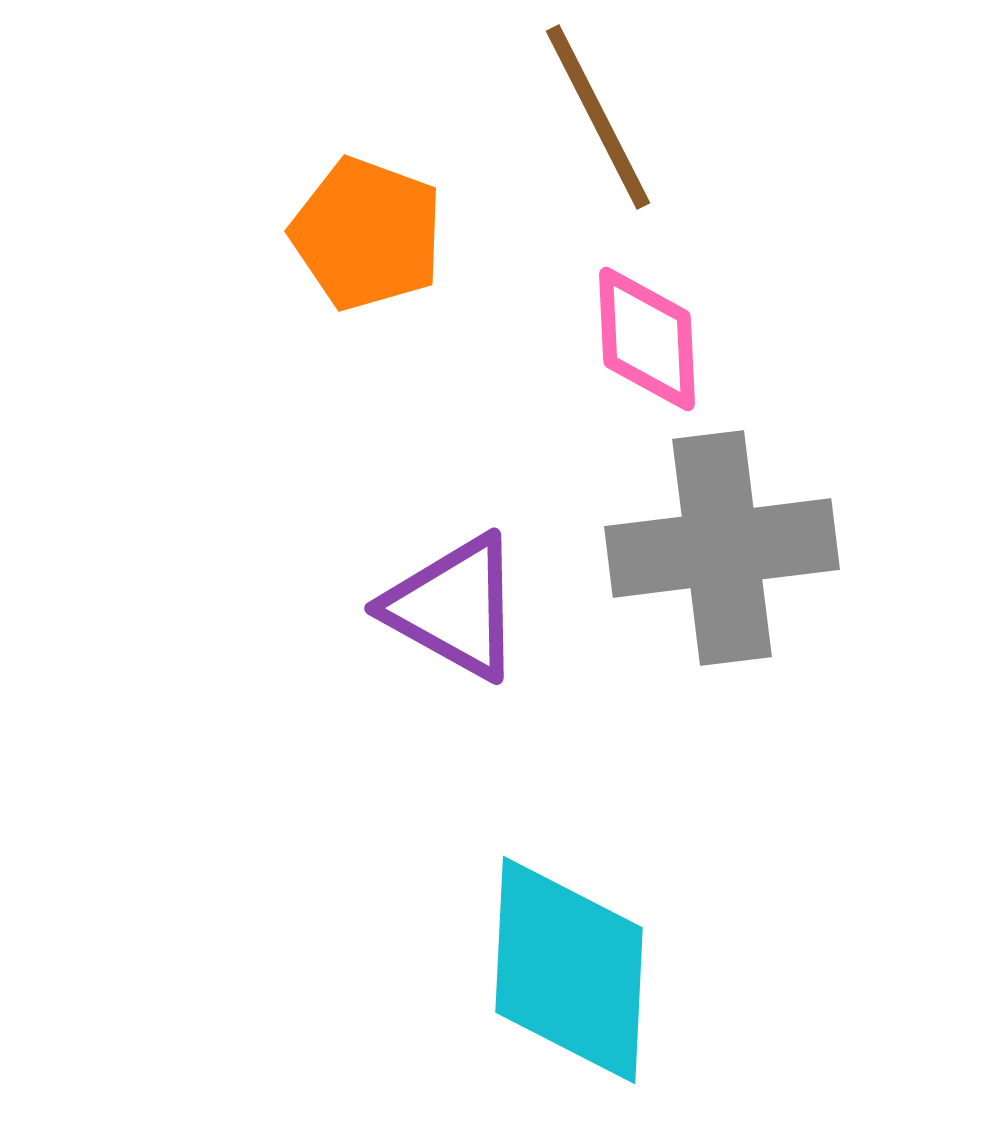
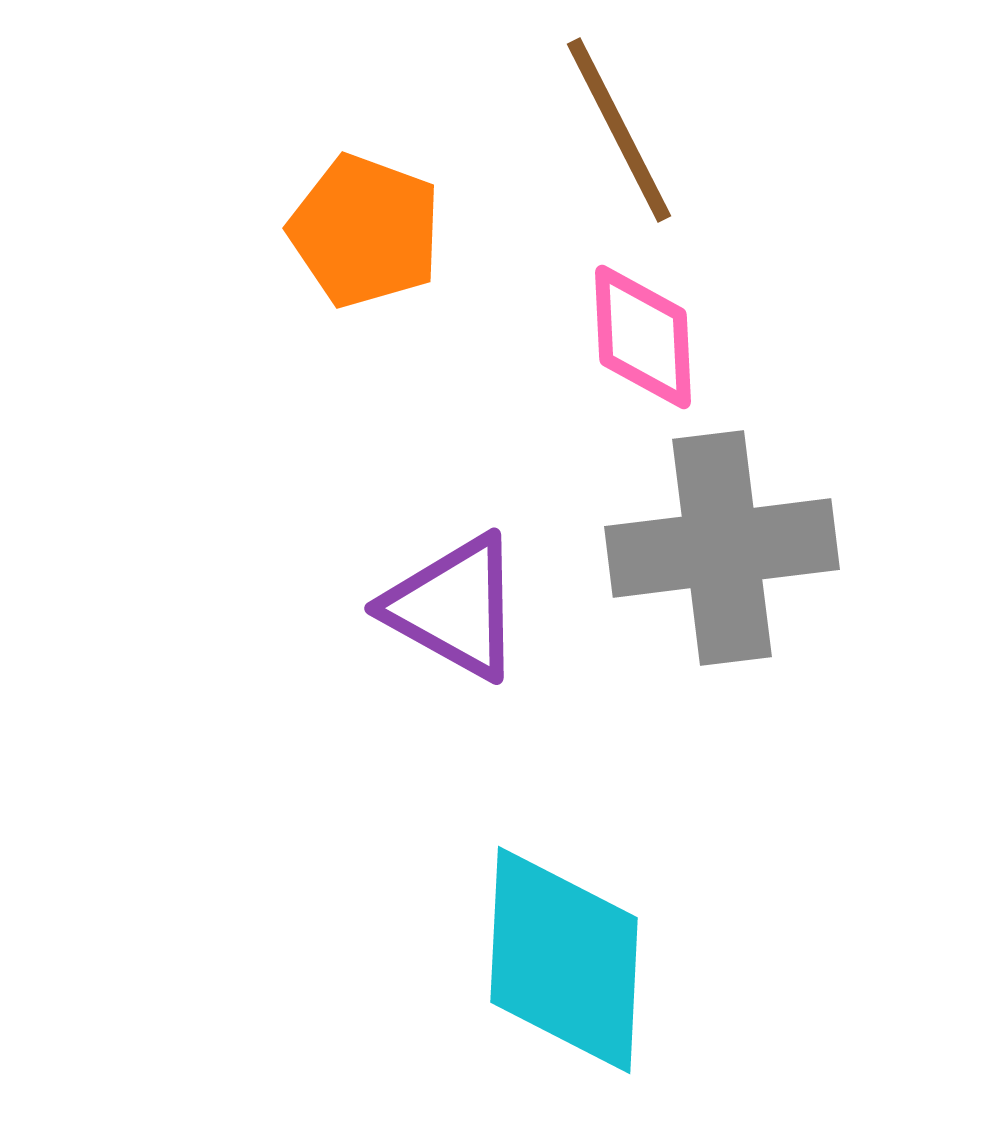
brown line: moved 21 px right, 13 px down
orange pentagon: moved 2 px left, 3 px up
pink diamond: moved 4 px left, 2 px up
cyan diamond: moved 5 px left, 10 px up
